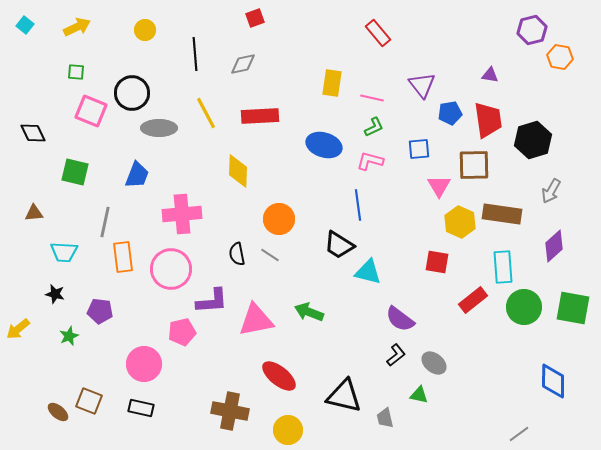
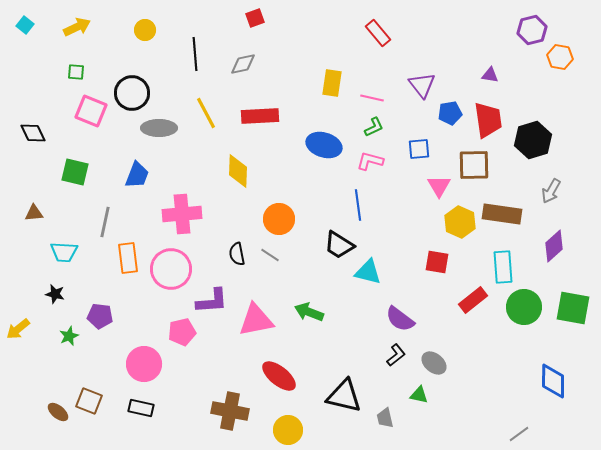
orange rectangle at (123, 257): moved 5 px right, 1 px down
purple pentagon at (100, 311): moved 5 px down
